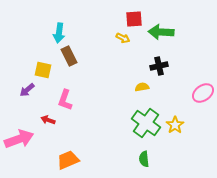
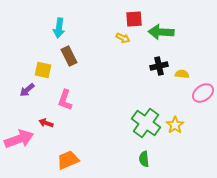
cyan arrow: moved 5 px up
yellow semicircle: moved 40 px right, 13 px up; rotated 16 degrees clockwise
red arrow: moved 2 px left, 3 px down
